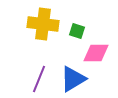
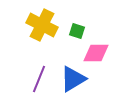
yellow cross: moved 1 px left, 1 px down; rotated 20 degrees clockwise
